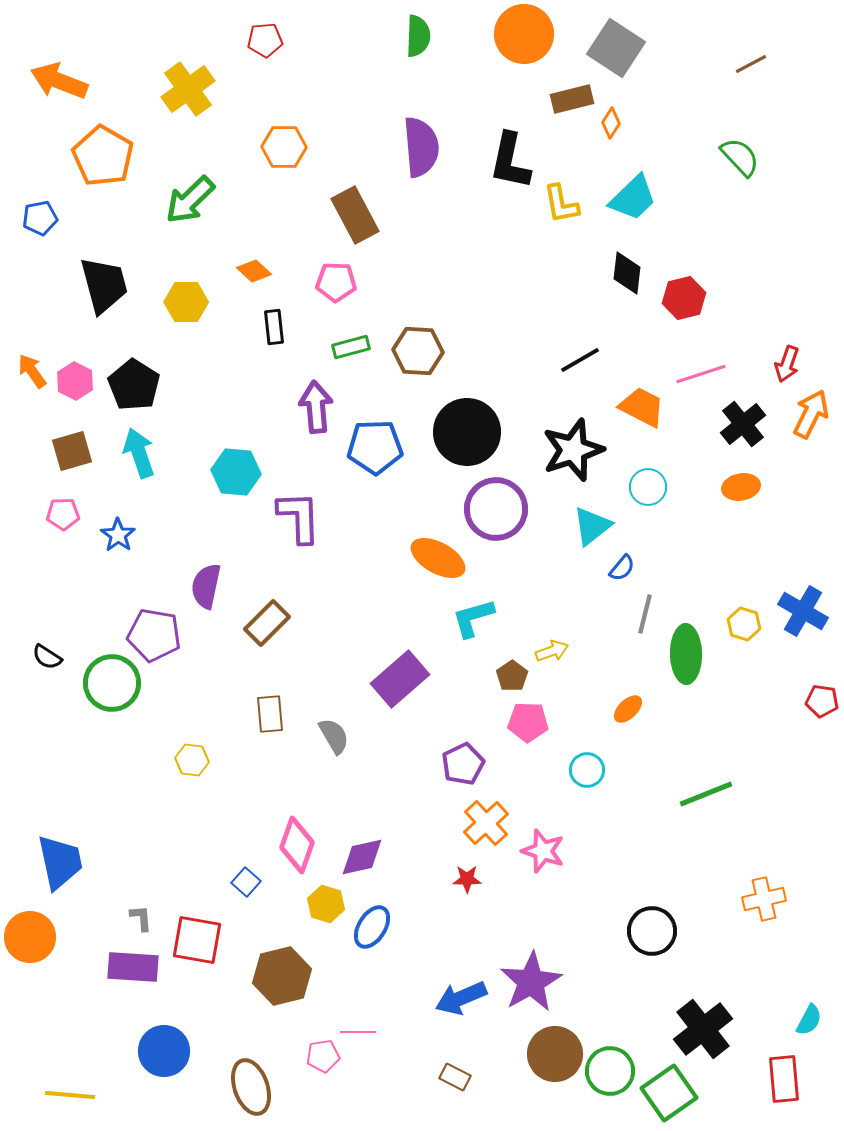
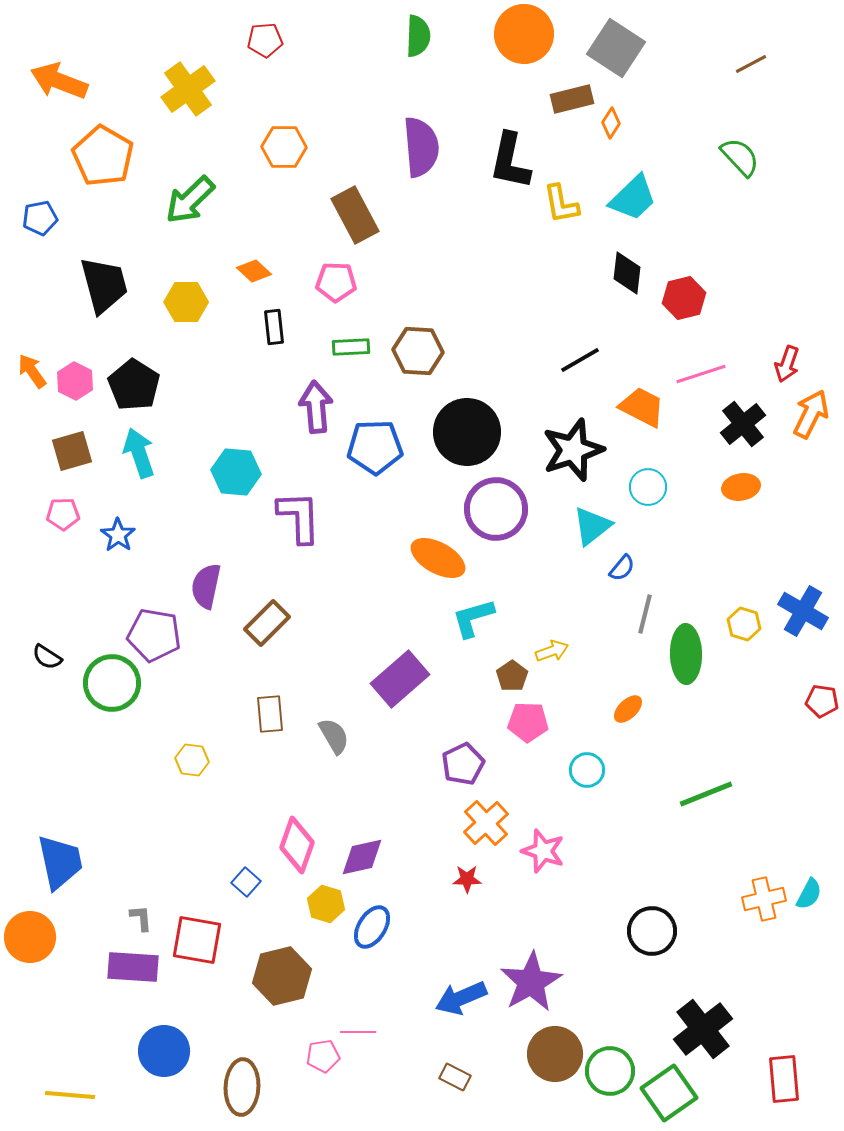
green rectangle at (351, 347): rotated 12 degrees clockwise
cyan semicircle at (809, 1020): moved 126 px up
brown ellipse at (251, 1087): moved 9 px left; rotated 22 degrees clockwise
